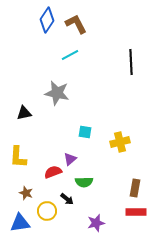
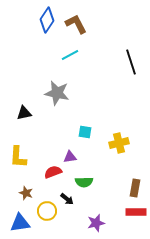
black line: rotated 15 degrees counterclockwise
yellow cross: moved 1 px left, 1 px down
purple triangle: moved 2 px up; rotated 32 degrees clockwise
